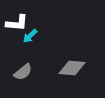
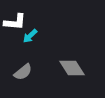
white L-shape: moved 2 px left, 1 px up
gray diamond: rotated 52 degrees clockwise
